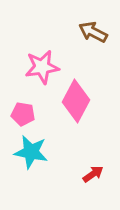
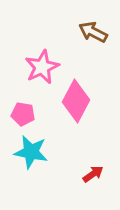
pink star: rotated 16 degrees counterclockwise
